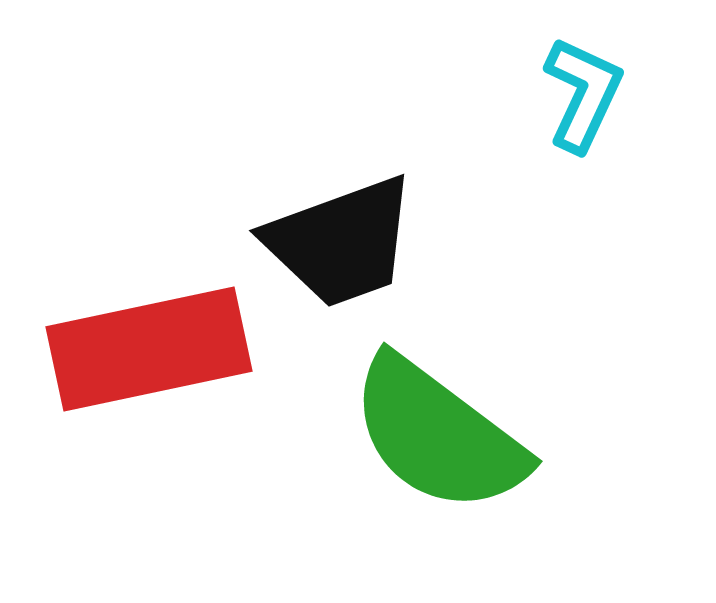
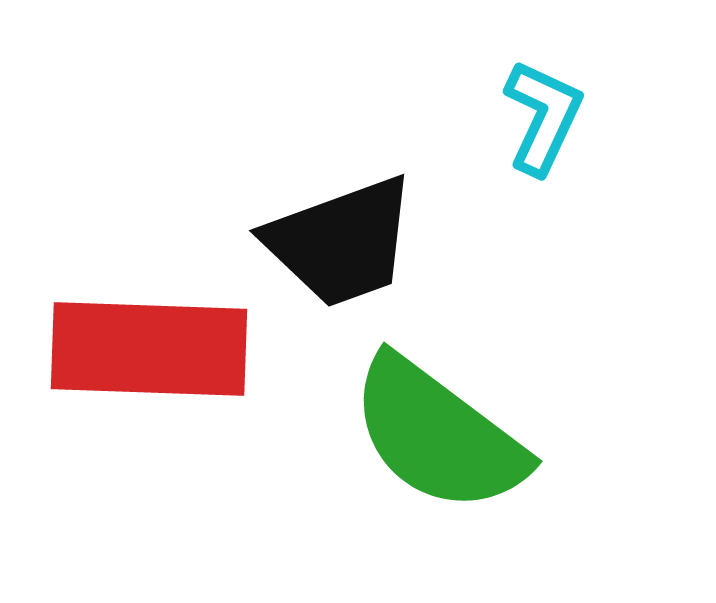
cyan L-shape: moved 40 px left, 23 px down
red rectangle: rotated 14 degrees clockwise
